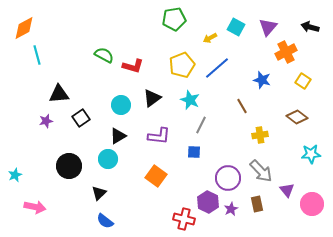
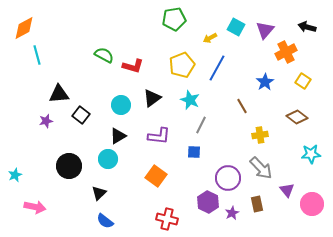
purple triangle at (268, 27): moved 3 px left, 3 px down
black arrow at (310, 27): moved 3 px left
blue line at (217, 68): rotated 20 degrees counterclockwise
blue star at (262, 80): moved 3 px right, 2 px down; rotated 24 degrees clockwise
black square at (81, 118): moved 3 px up; rotated 18 degrees counterclockwise
gray arrow at (261, 171): moved 3 px up
purple star at (231, 209): moved 1 px right, 4 px down
red cross at (184, 219): moved 17 px left
